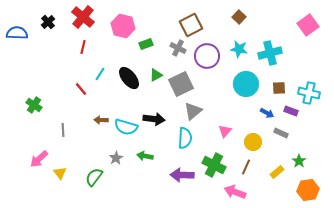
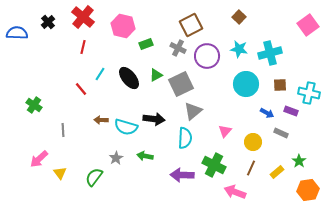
brown square at (279, 88): moved 1 px right, 3 px up
brown line at (246, 167): moved 5 px right, 1 px down
